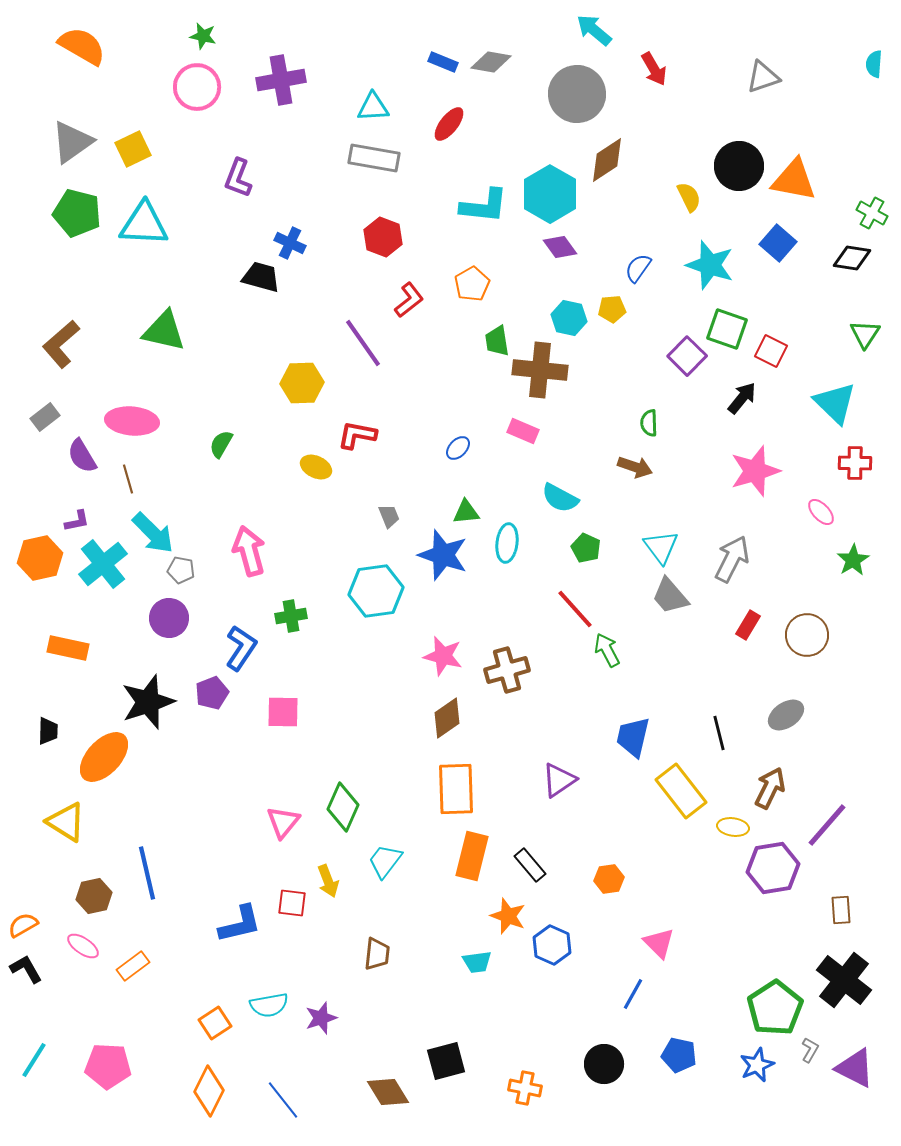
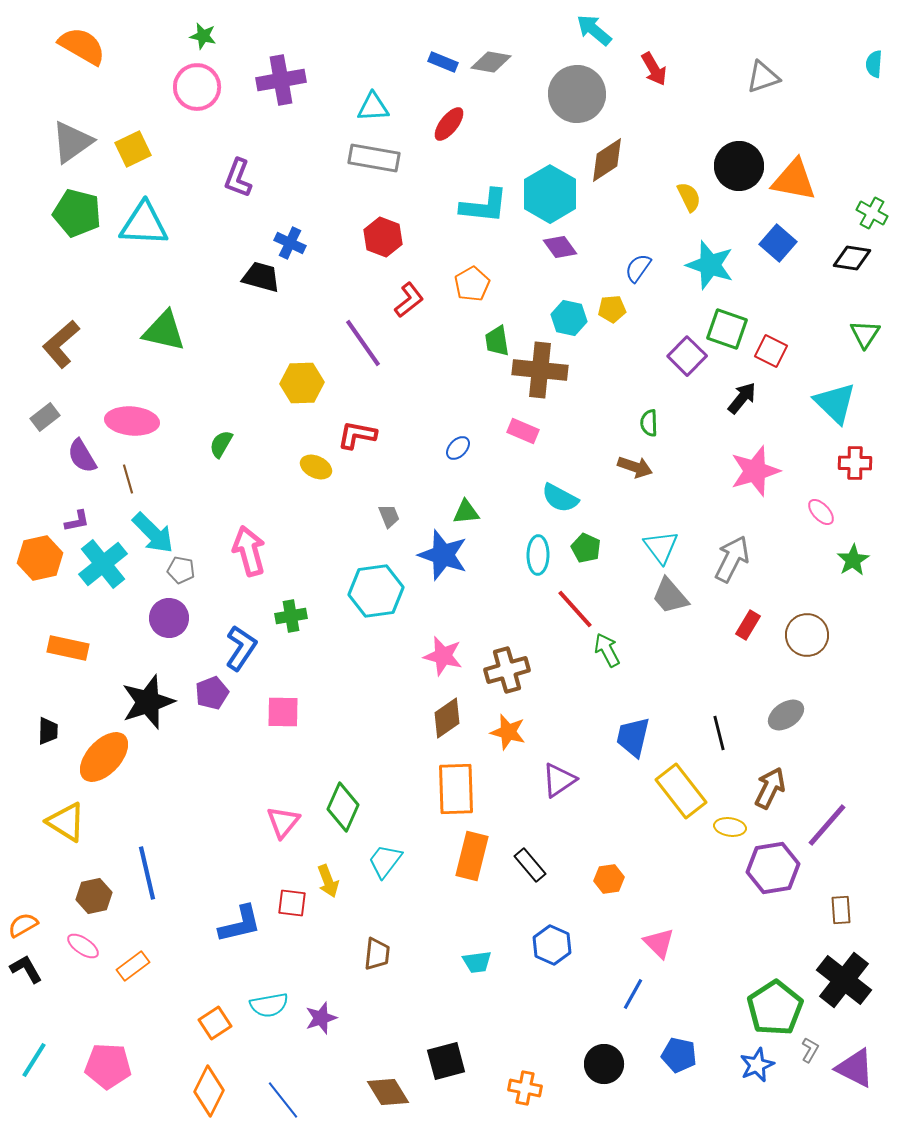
cyan ellipse at (507, 543): moved 31 px right, 12 px down; rotated 6 degrees counterclockwise
yellow ellipse at (733, 827): moved 3 px left
orange star at (508, 916): moved 184 px up; rotated 6 degrees counterclockwise
